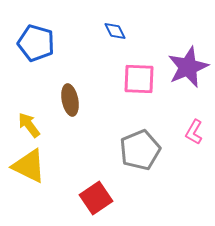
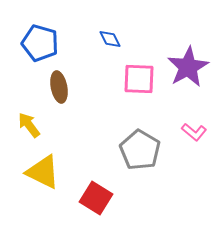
blue diamond: moved 5 px left, 8 px down
blue pentagon: moved 4 px right
purple star: rotated 6 degrees counterclockwise
brown ellipse: moved 11 px left, 13 px up
pink L-shape: rotated 80 degrees counterclockwise
gray pentagon: rotated 18 degrees counterclockwise
yellow triangle: moved 14 px right, 6 px down
red square: rotated 24 degrees counterclockwise
